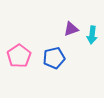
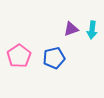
cyan arrow: moved 5 px up
